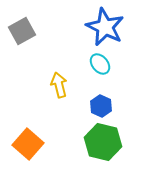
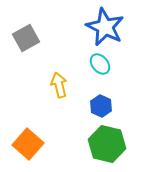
gray square: moved 4 px right, 7 px down
green hexagon: moved 4 px right, 2 px down
